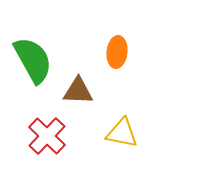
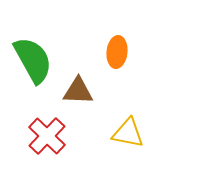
yellow triangle: moved 6 px right
